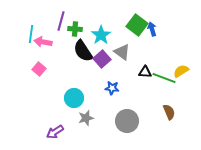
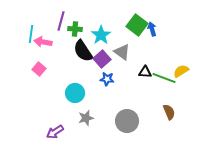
blue star: moved 5 px left, 9 px up
cyan circle: moved 1 px right, 5 px up
